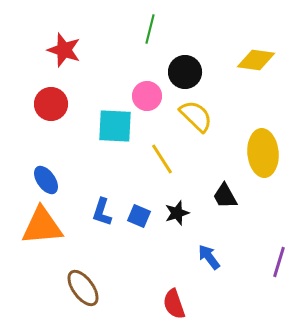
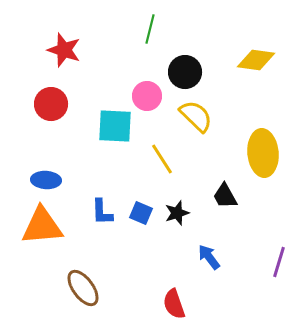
blue ellipse: rotated 52 degrees counterclockwise
blue L-shape: rotated 20 degrees counterclockwise
blue square: moved 2 px right, 3 px up
